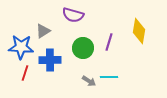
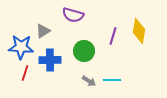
purple line: moved 4 px right, 6 px up
green circle: moved 1 px right, 3 px down
cyan line: moved 3 px right, 3 px down
